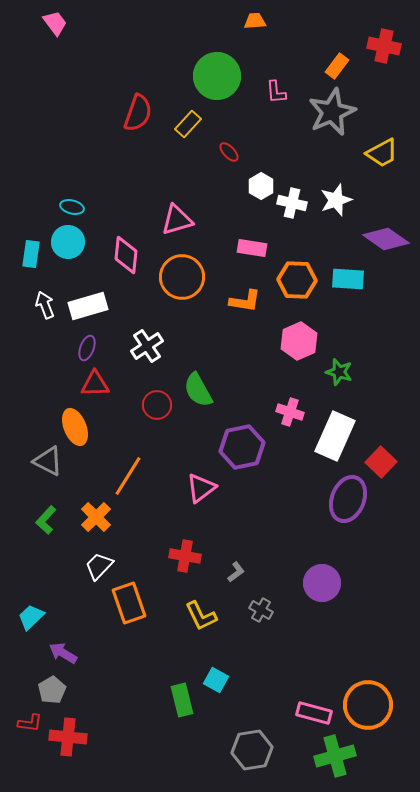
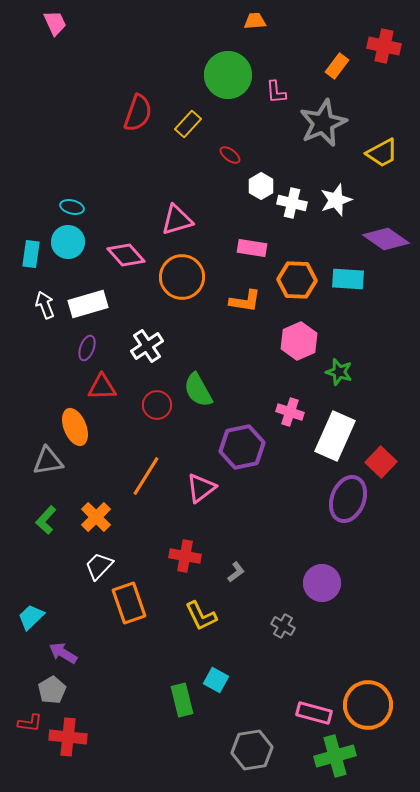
pink trapezoid at (55, 23): rotated 12 degrees clockwise
green circle at (217, 76): moved 11 px right, 1 px up
gray star at (332, 112): moved 9 px left, 11 px down
red ellipse at (229, 152): moved 1 px right, 3 px down; rotated 10 degrees counterclockwise
pink diamond at (126, 255): rotated 48 degrees counterclockwise
white rectangle at (88, 306): moved 2 px up
red triangle at (95, 384): moved 7 px right, 3 px down
gray triangle at (48, 461): rotated 36 degrees counterclockwise
orange line at (128, 476): moved 18 px right
gray cross at (261, 610): moved 22 px right, 16 px down
